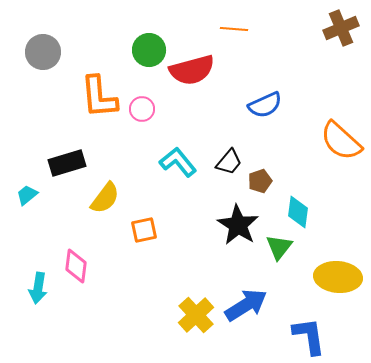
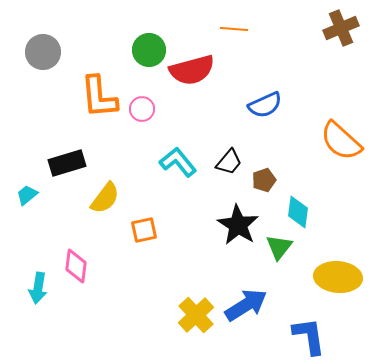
brown pentagon: moved 4 px right, 1 px up
